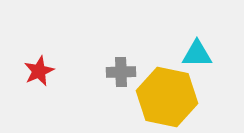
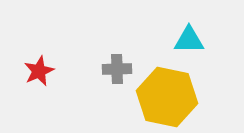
cyan triangle: moved 8 px left, 14 px up
gray cross: moved 4 px left, 3 px up
